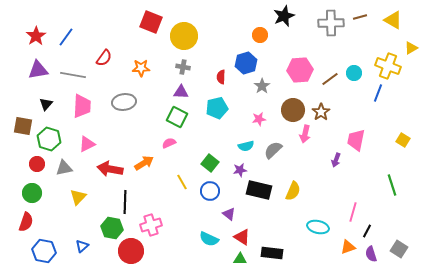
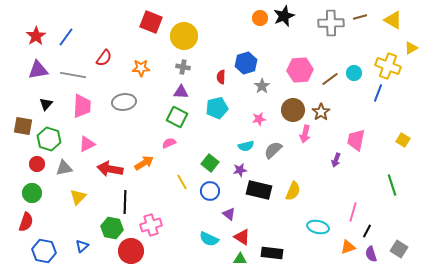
orange circle at (260, 35): moved 17 px up
